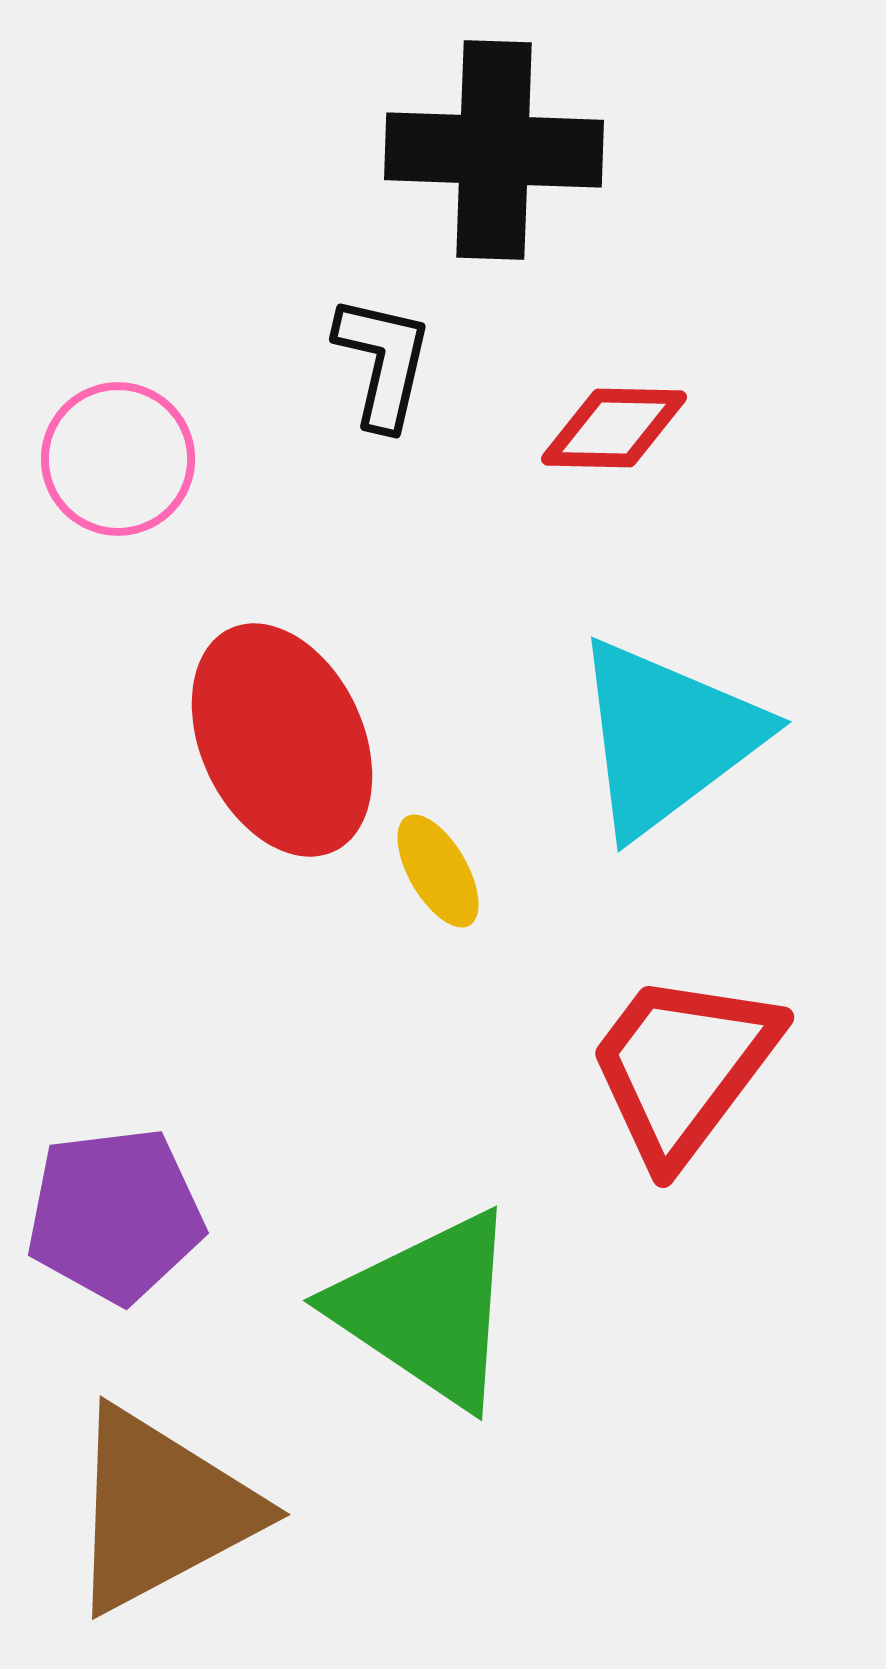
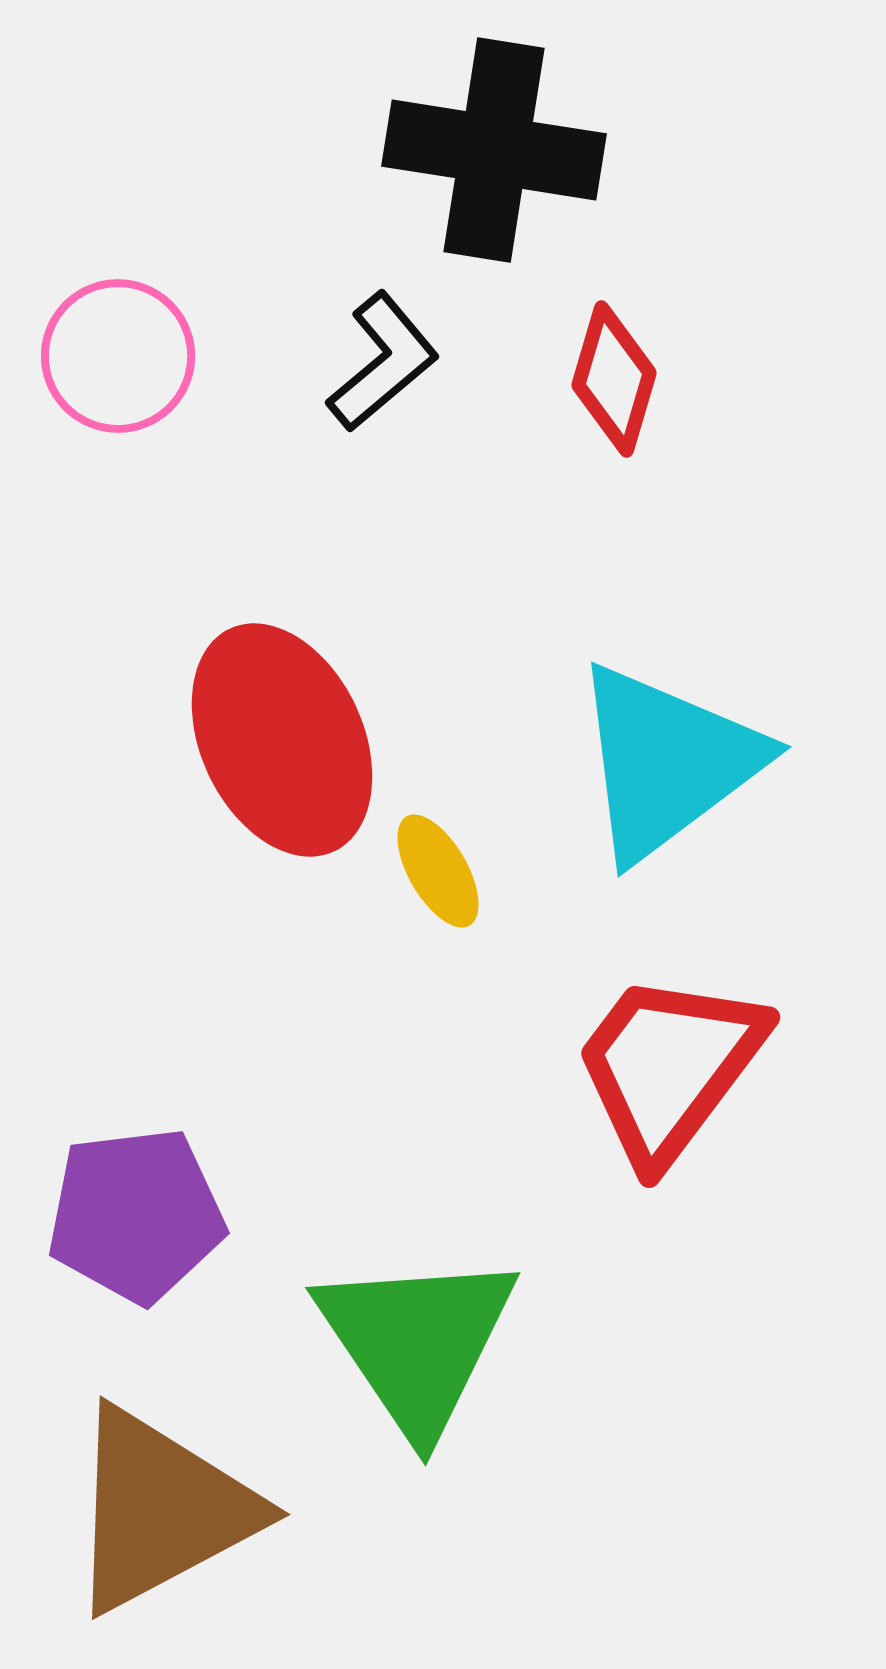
black cross: rotated 7 degrees clockwise
black L-shape: rotated 37 degrees clockwise
red diamond: moved 49 px up; rotated 75 degrees counterclockwise
pink circle: moved 103 px up
cyan triangle: moved 25 px down
red trapezoid: moved 14 px left
purple pentagon: moved 21 px right
green triangle: moved 10 px left, 33 px down; rotated 22 degrees clockwise
